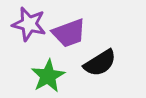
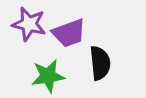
black semicircle: rotated 64 degrees counterclockwise
green star: rotated 20 degrees clockwise
